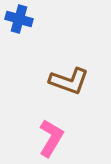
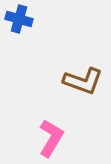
brown L-shape: moved 14 px right
